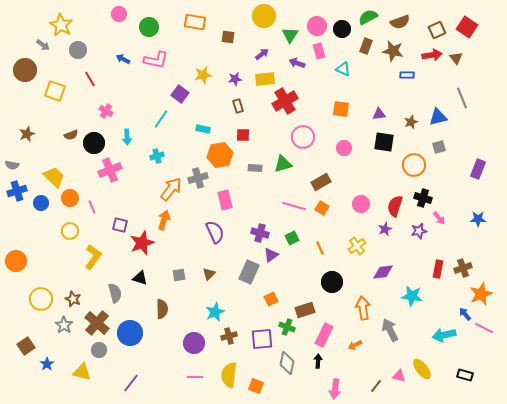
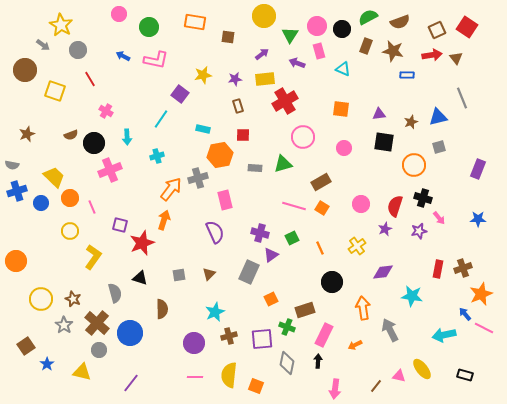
blue arrow at (123, 59): moved 3 px up
